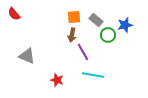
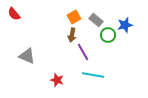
orange square: rotated 24 degrees counterclockwise
